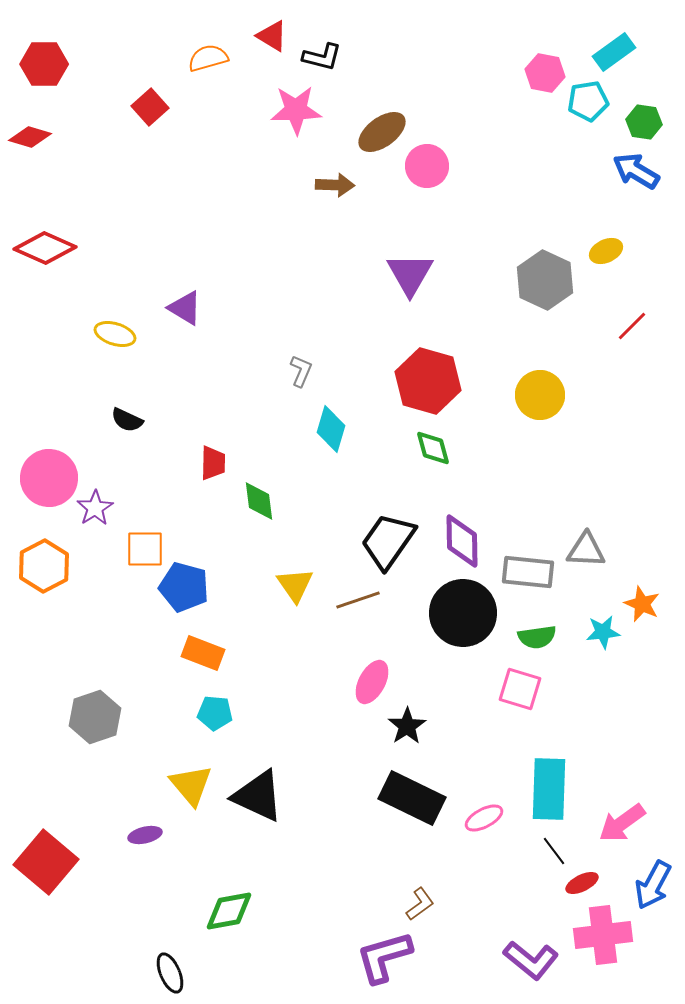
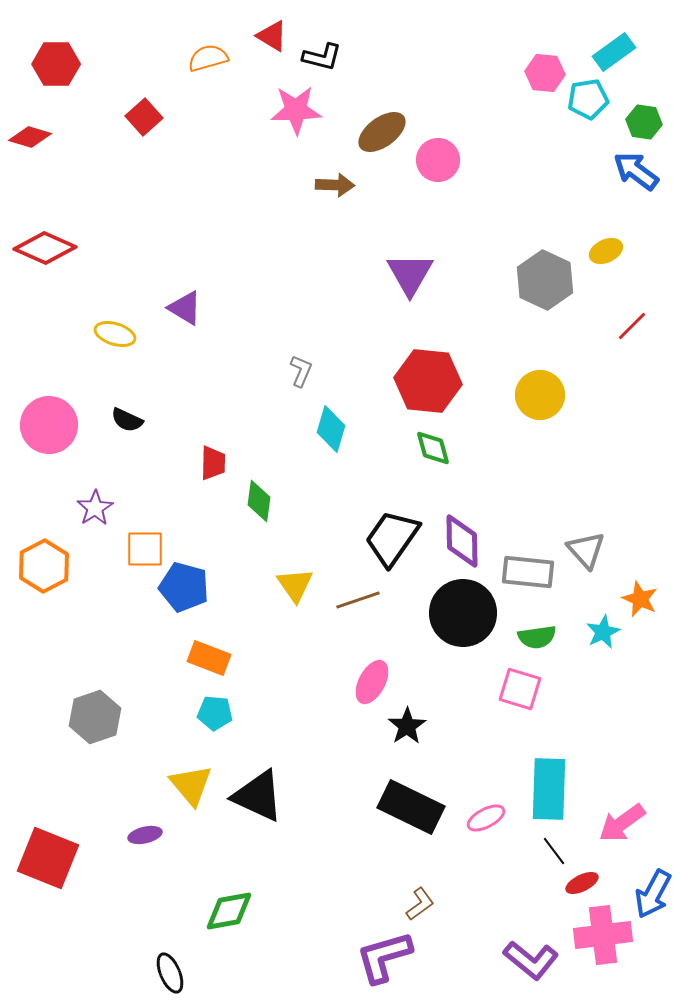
red hexagon at (44, 64): moved 12 px right
pink hexagon at (545, 73): rotated 6 degrees counterclockwise
cyan pentagon at (588, 101): moved 2 px up
red square at (150, 107): moved 6 px left, 10 px down
pink circle at (427, 166): moved 11 px right, 6 px up
blue arrow at (636, 171): rotated 6 degrees clockwise
red hexagon at (428, 381): rotated 10 degrees counterclockwise
pink circle at (49, 478): moved 53 px up
green diamond at (259, 501): rotated 15 degrees clockwise
black trapezoid at (388, 541): moved 4 px right, 3 px up
gray triangle at (586, 550): rotated 45 degrees clockwise
orange star at (642, 604): moved 2 px left, 5 px up
cyan star at (603, 632): rotated 20 degrees counterclockwise
orange rectangle at (203, 653): moved 6 px right, 5 px down
black rectangle at (412, 798): moved 1 px left, 9 px down
pink ellipse at (484, 818): moved 2 px right
red square at (46, 862): moved 2 px right, 4 px up; rotated 18 degrees counterclockwise
blue arrow at (653, 885): moved 9 px down
